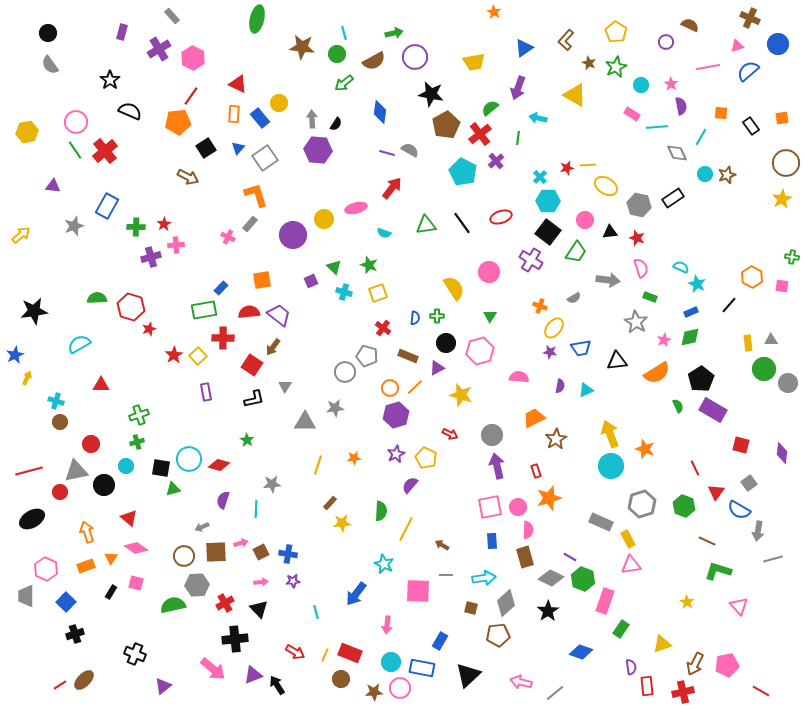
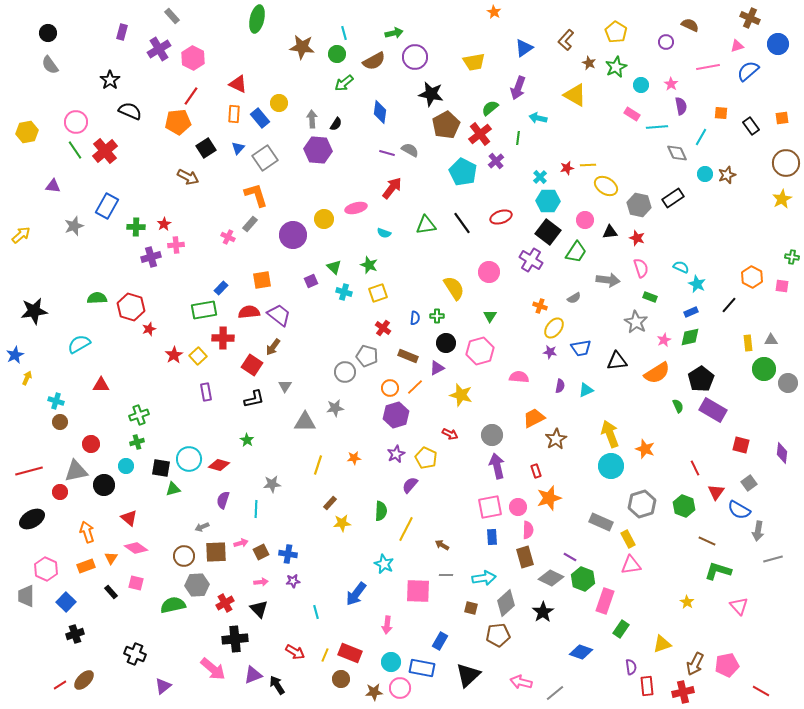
blue rectangle at (492, 541): moved 4 px up
black rectangle at (111, 592): rotated 72 degrees counterclockwise
black star at (548, 611): moved 5 px left, 1 px down
